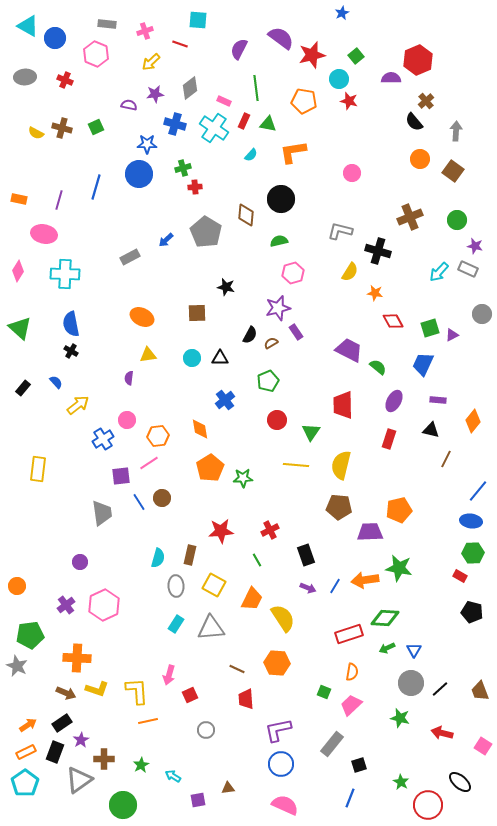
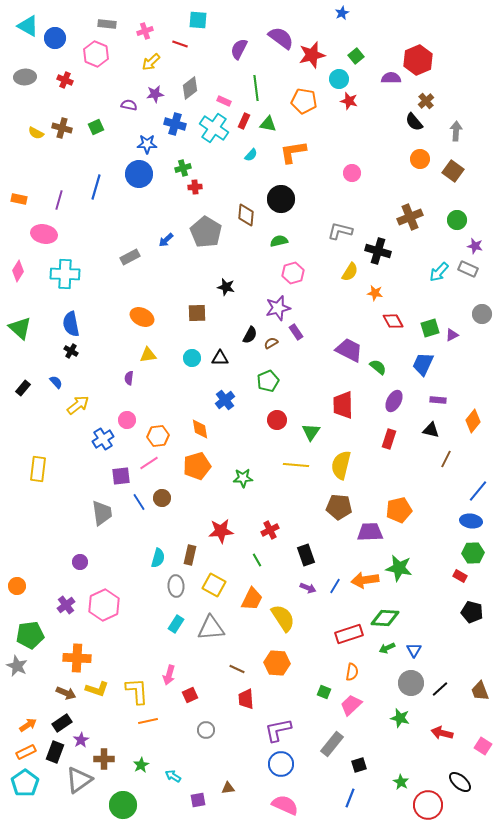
orange pentagon at (210, 468): moved 13 px left, 2 px up; rotated 16 degrees clockwise
